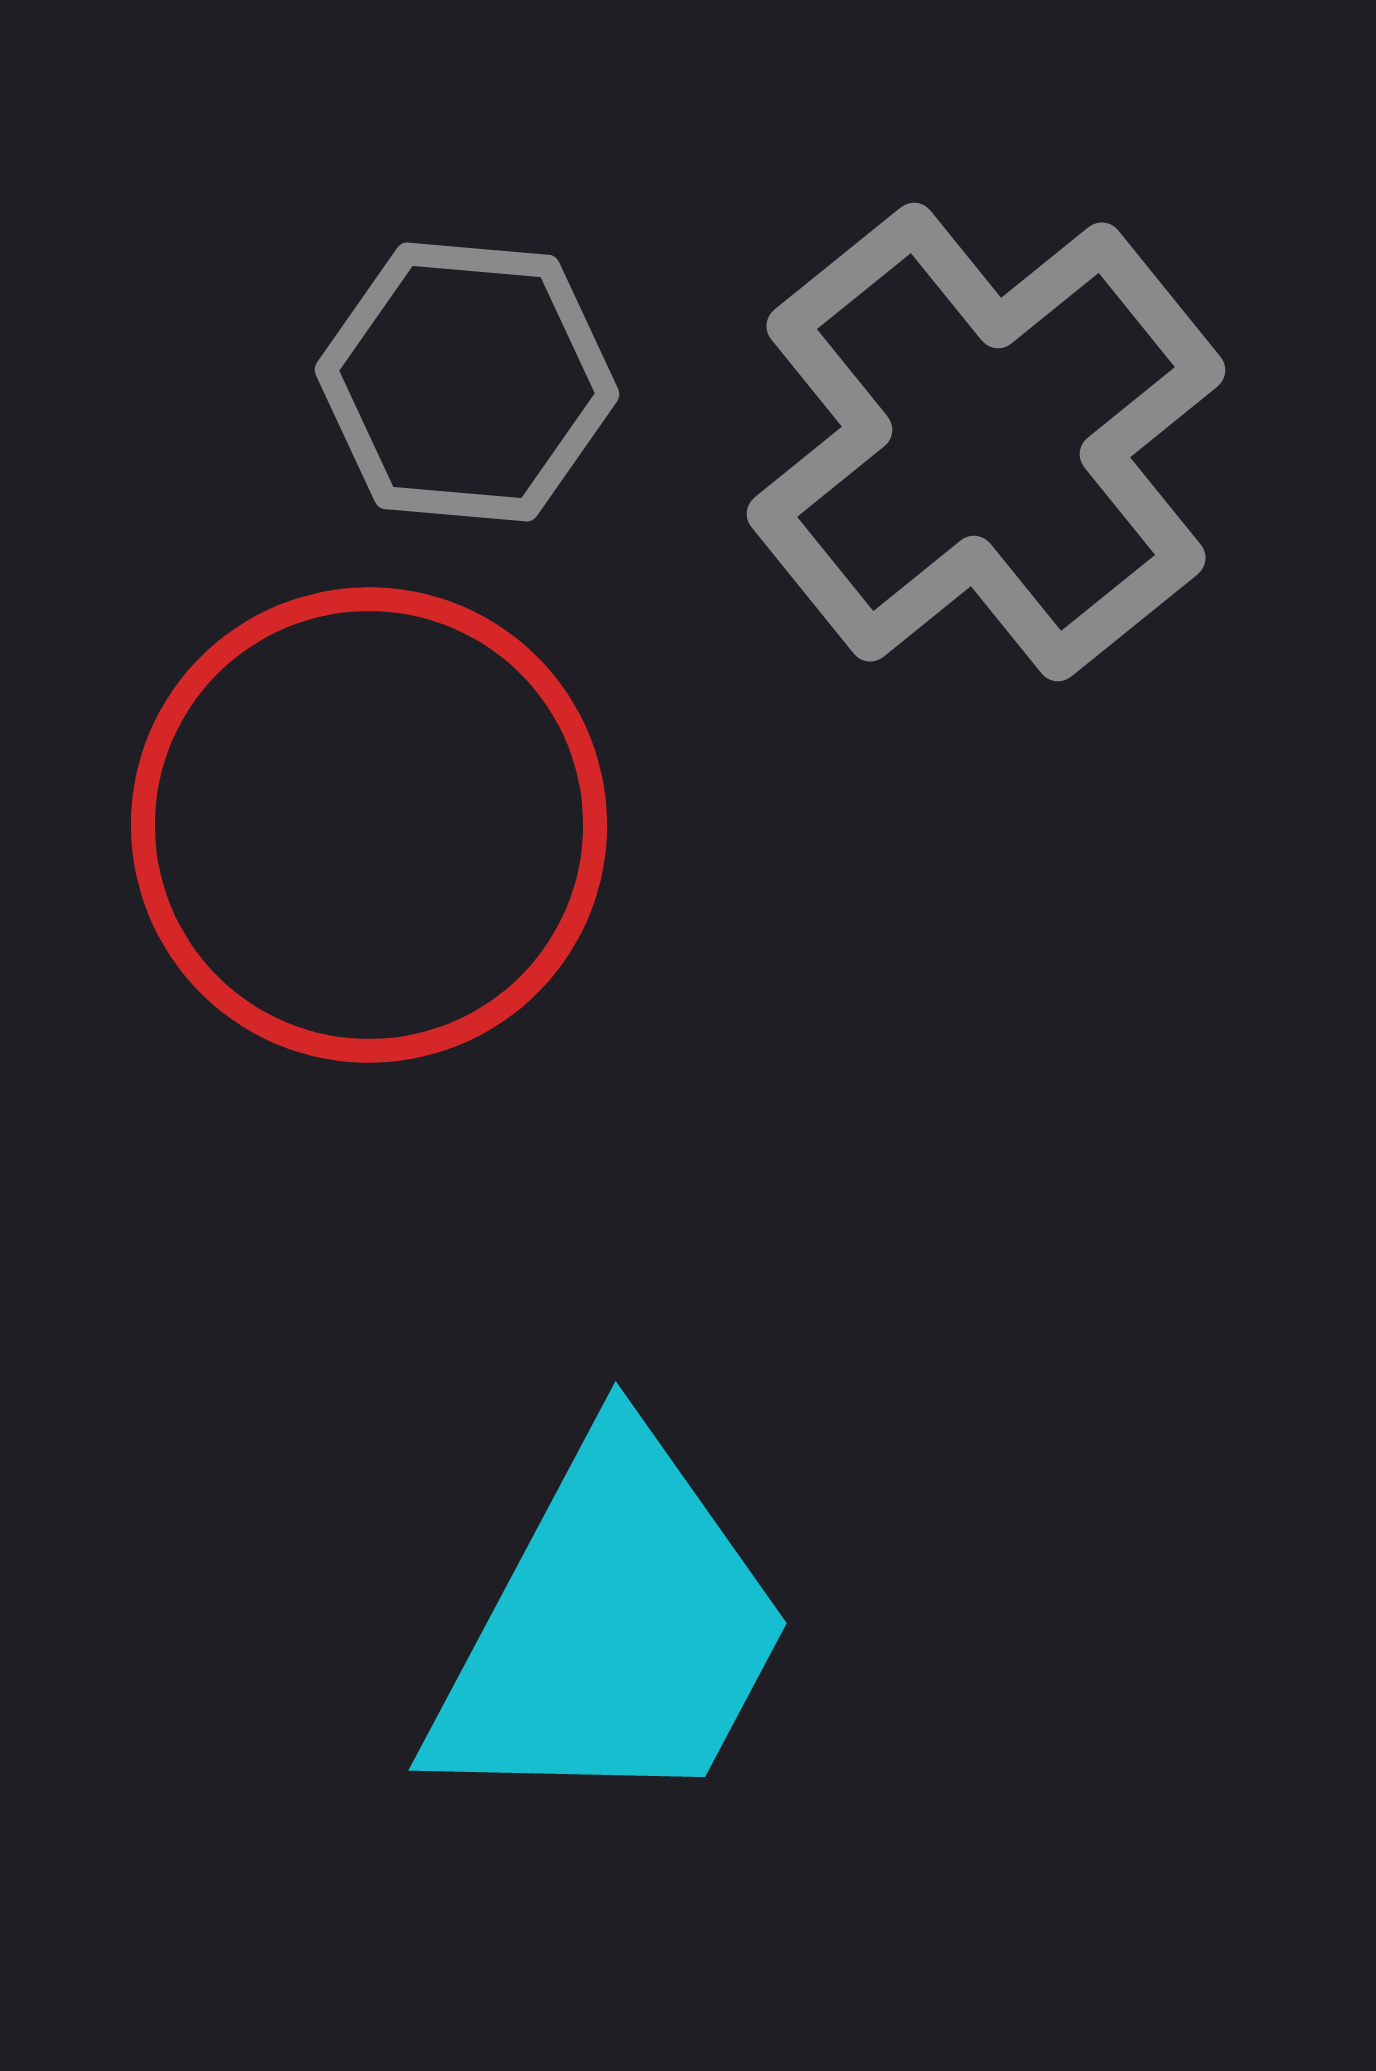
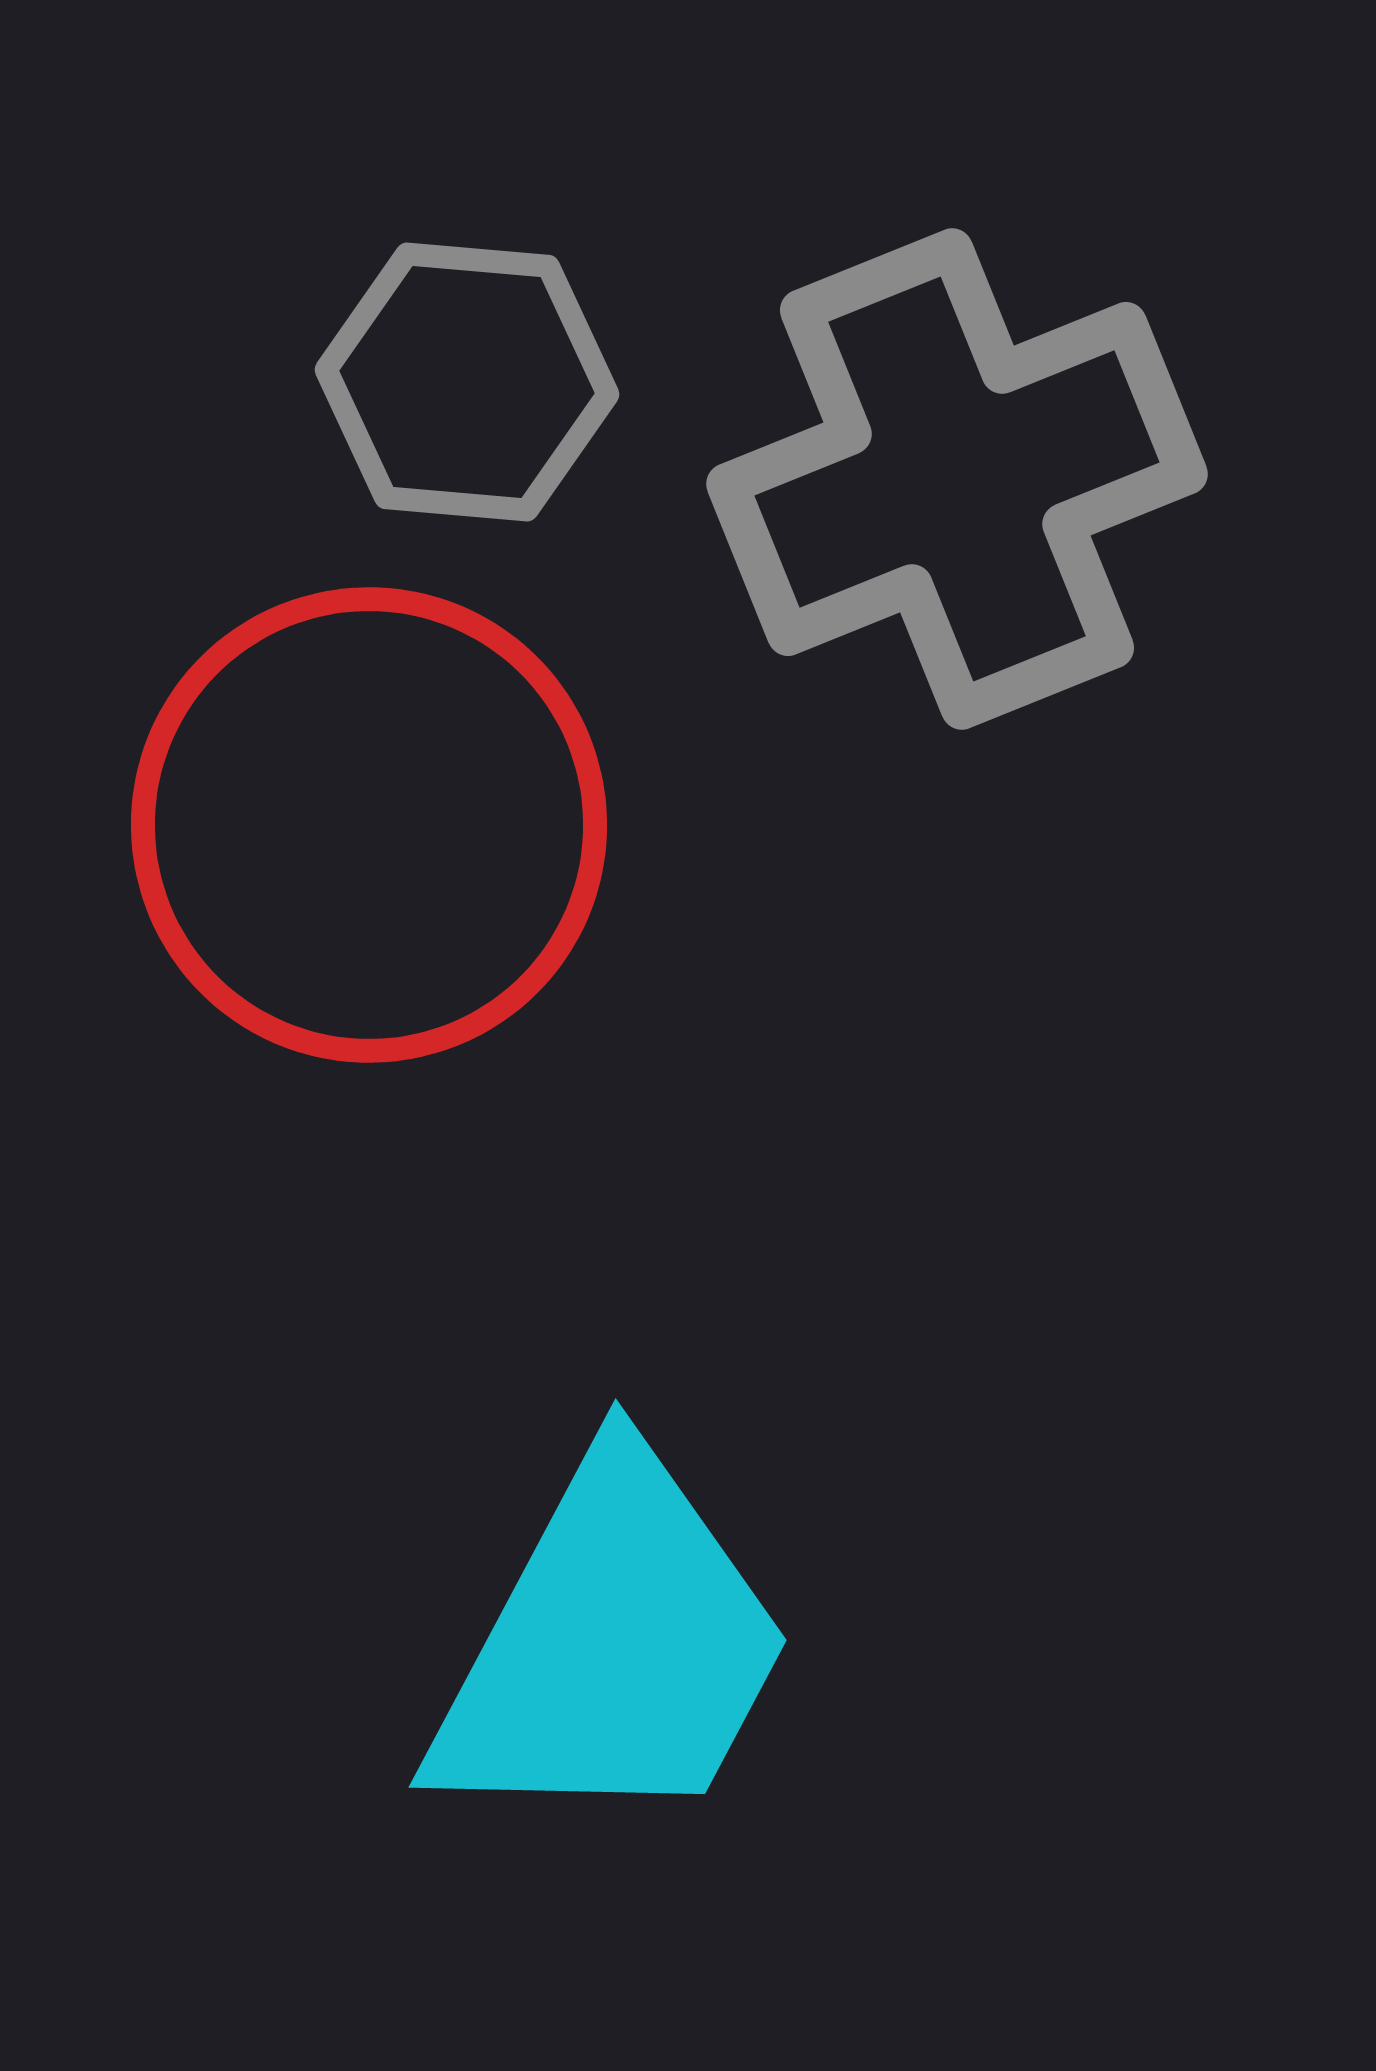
gray cross: moved 29 px left, 37 px down; rotated 17 degrees clockwise
cyan trapezoid: moved 17 px down
